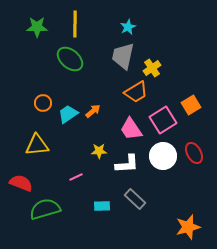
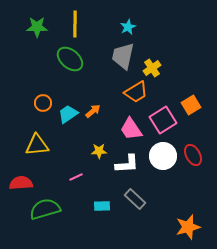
red ellipse: moved 1 px left, 2 px down
red semicircle: rotated 25 degrees counterclockwise
